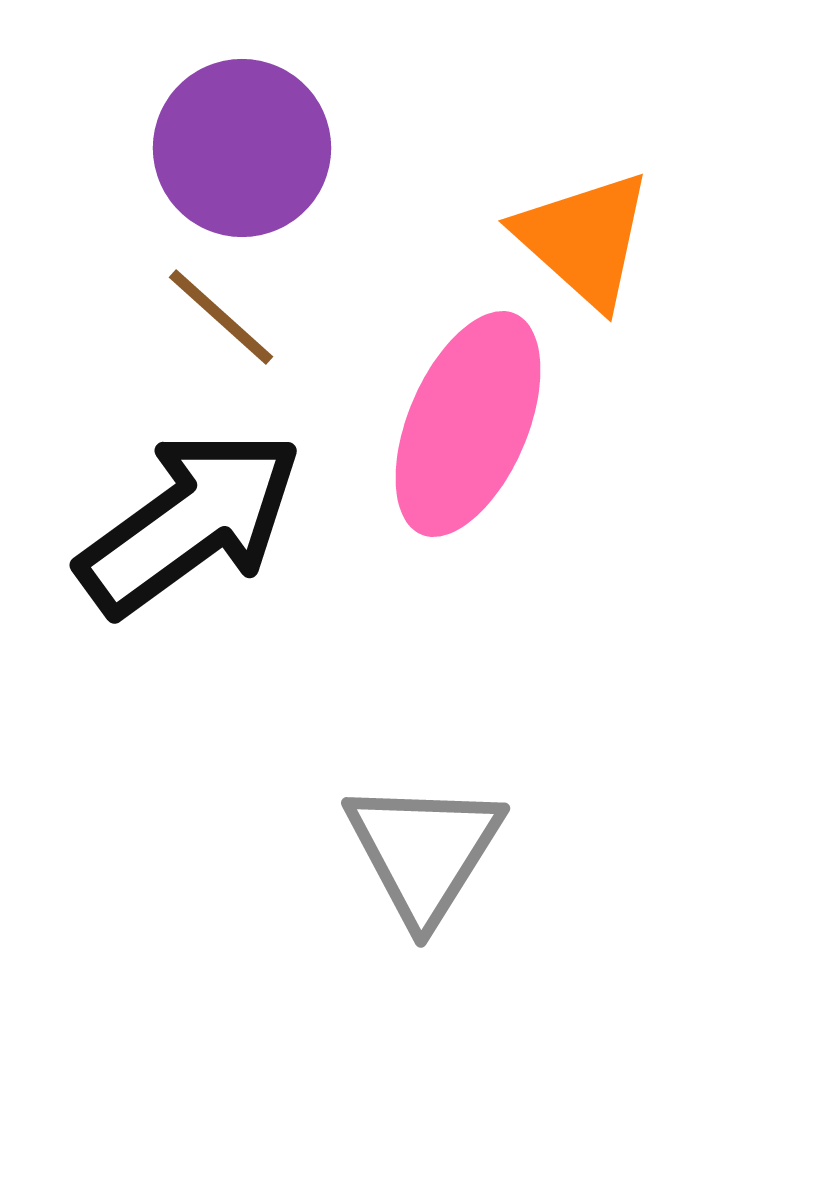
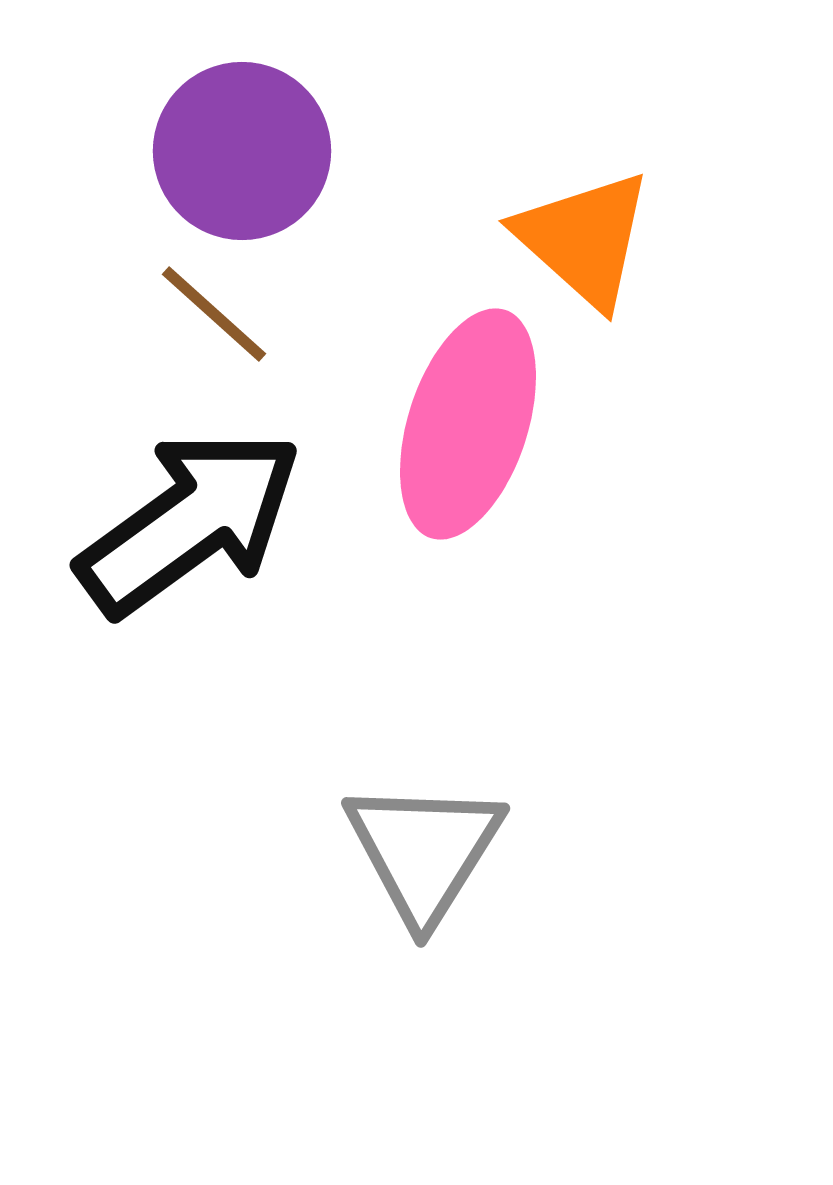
purple circle: moved 3 px down
brown line: moved 7 px left, 3 px up
pink ellipse: rotated 5 degrees counterclockwise
